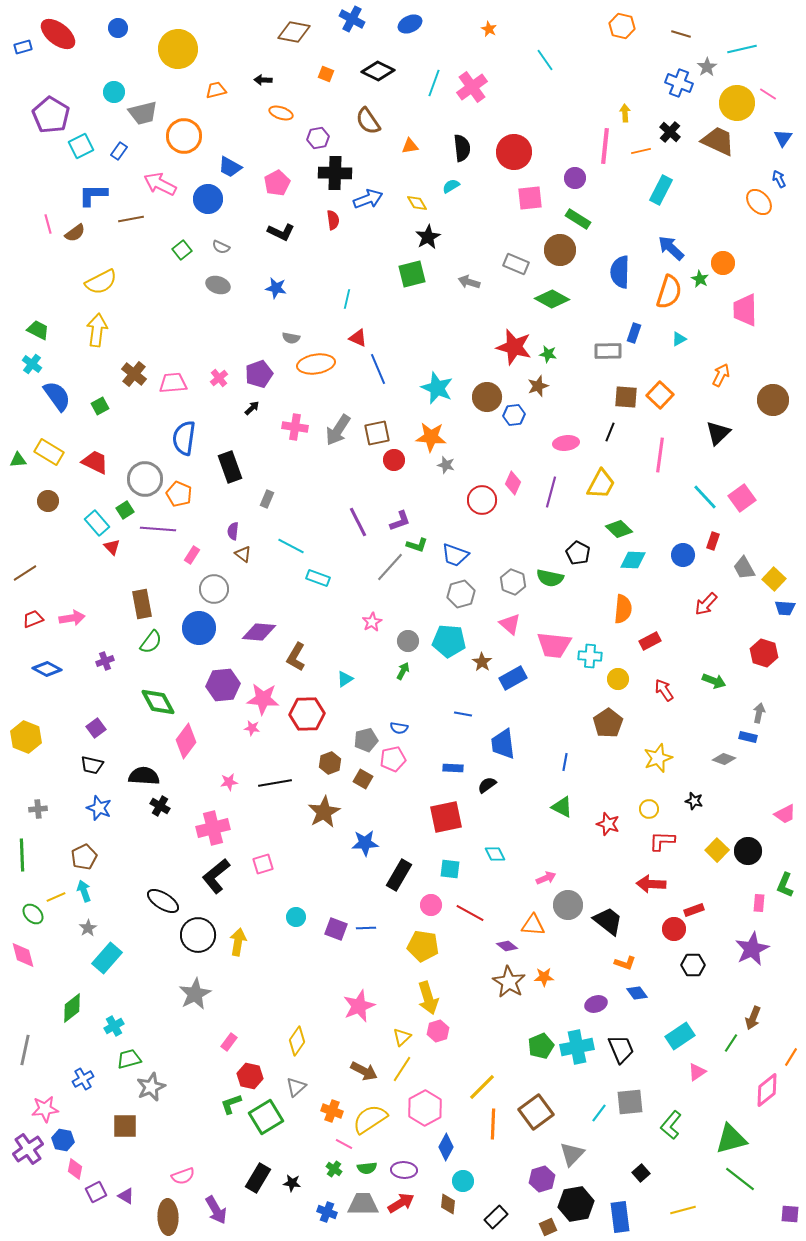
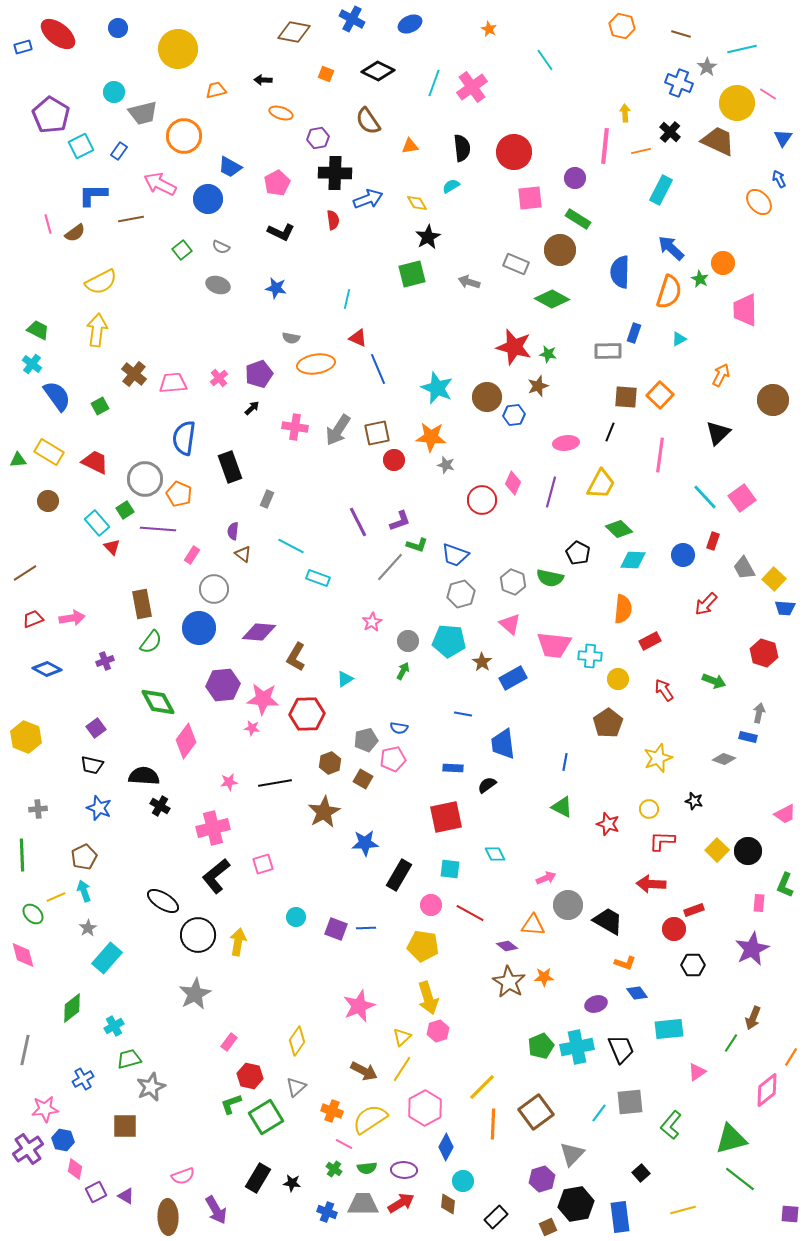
black trapezoid at (608, 921): rotated 8 degrees counterclockwise
cyan rectangle at (680, 1036): moved 11 px left, 7 px up; rotated 28 degrees clockwise
